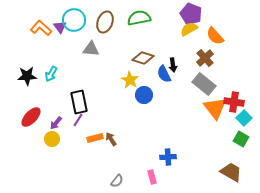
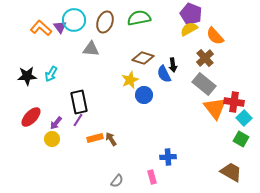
yellow star: rotated 18 degrees clockwise
